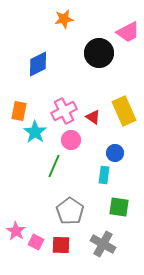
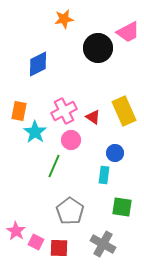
black circle: moved 1 px left, 5 px up
green square: moved 3 px right
red square: moved 2 px left, 3 px down
